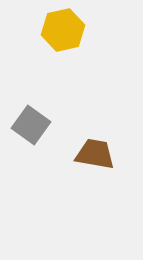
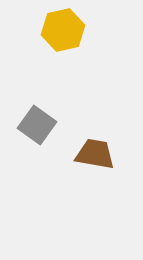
gray square: moved 6 px right
